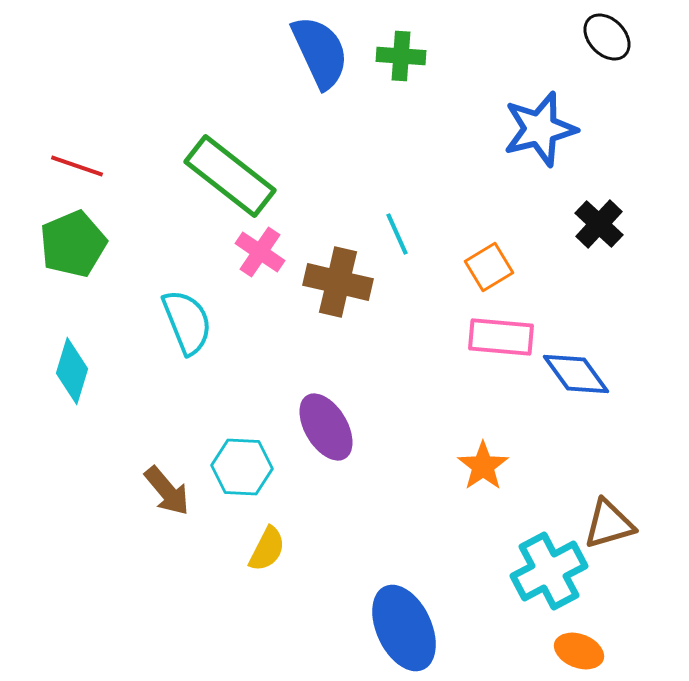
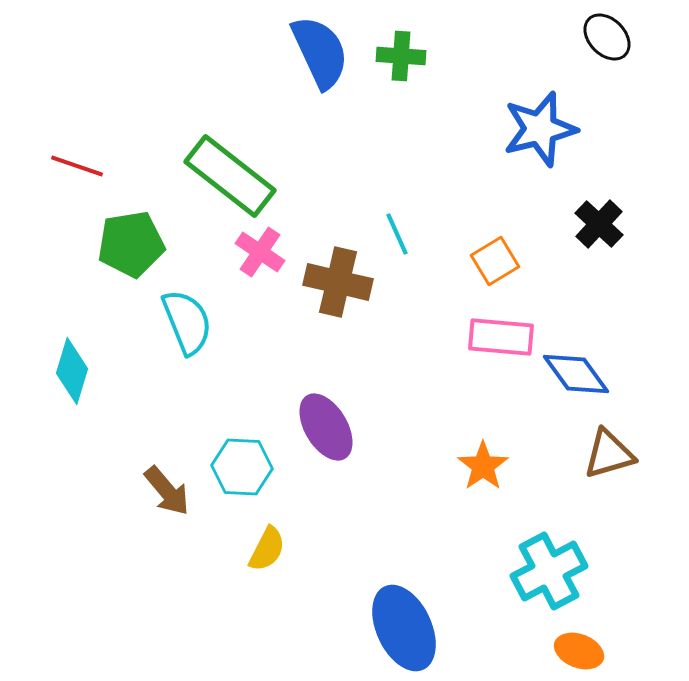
green pentagon: moved 58 px right; rotated 14 degrees clockwise
orange square: moved 6 px right, 6 px up
brown triangle: moved 70 px up
